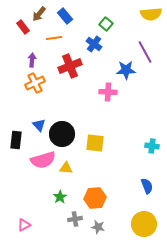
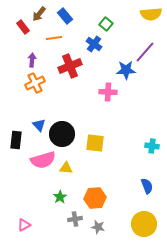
purple line: rotated 70 degrees clockwise
